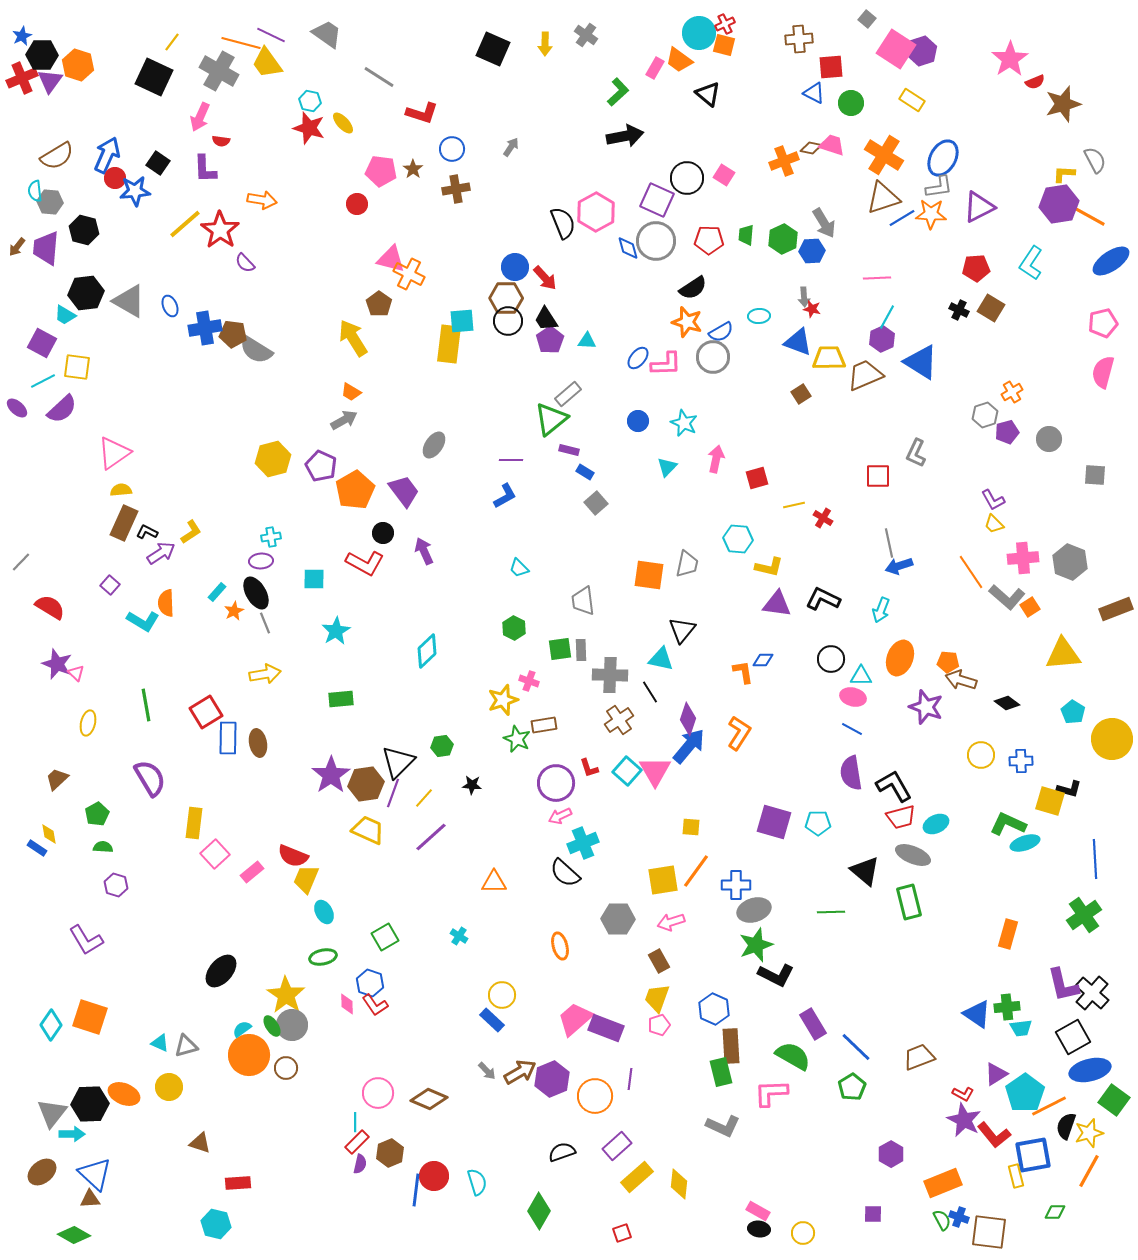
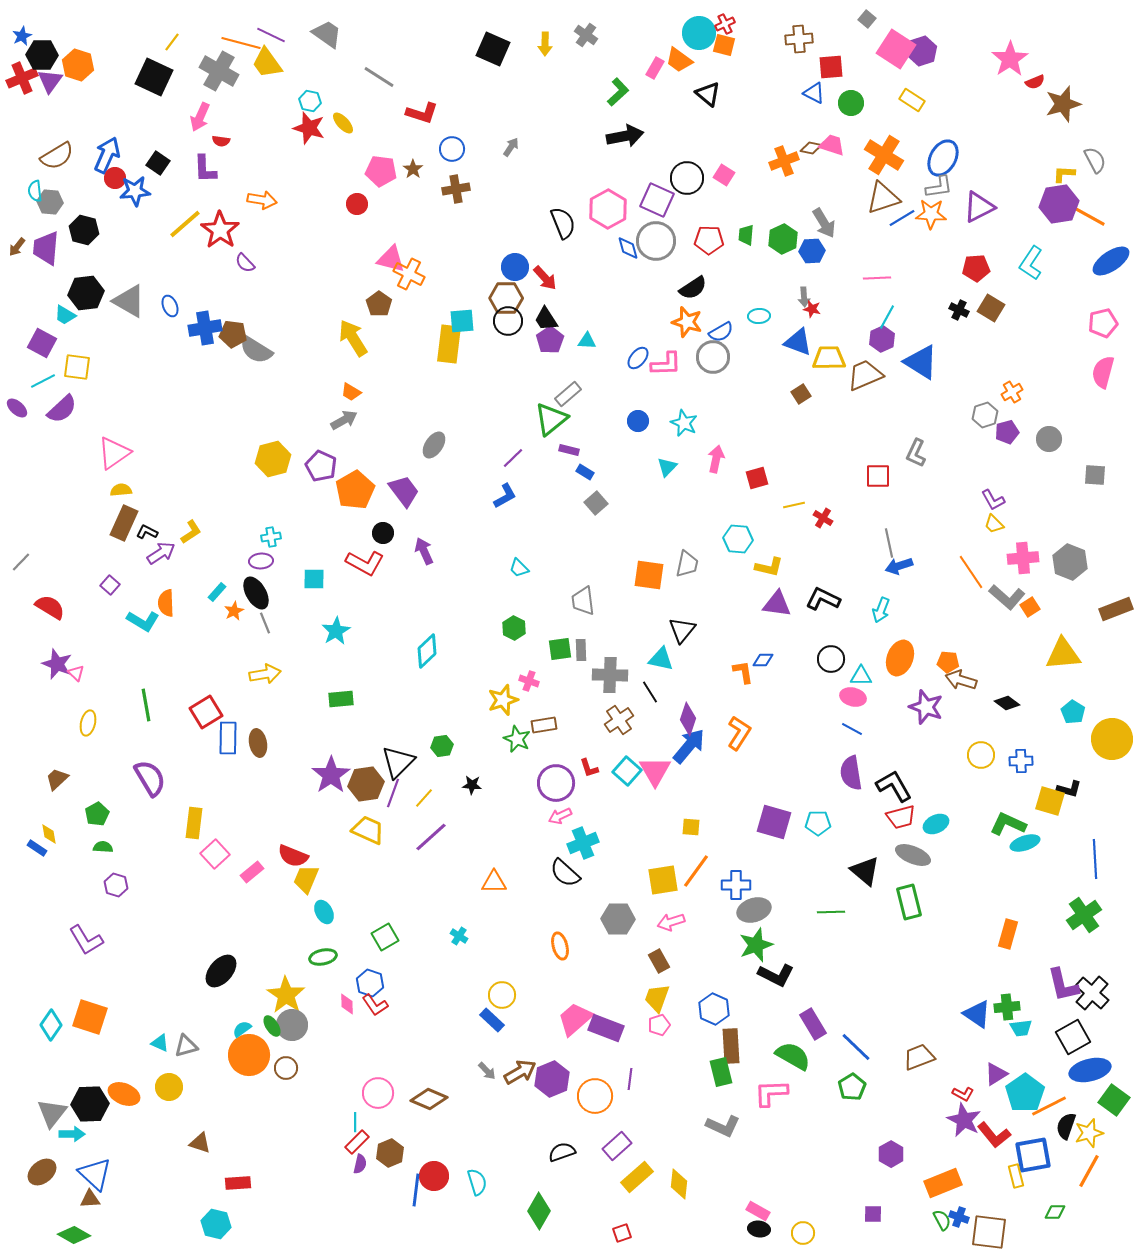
pink hexagon at (596, 212): moved 12 px right, 3 px up
purple line at (511, 460): moved 2 px right, 2 px up; rotated 45 degrees counterclockwise
